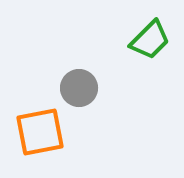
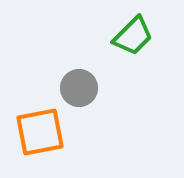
green trapezoid: moved 17 px left, 4 px up
